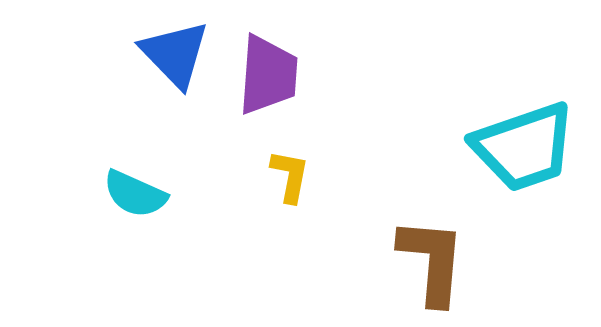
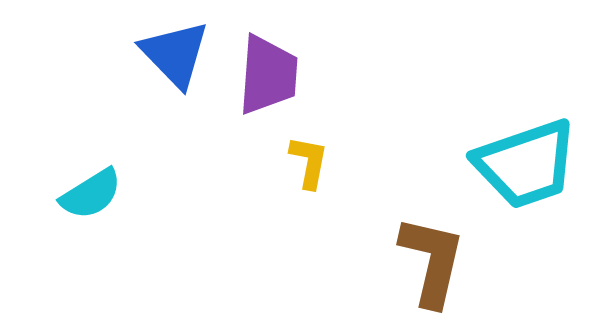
cyan trapezoid: moved 2 px right, 17 px down
yellow L-shape: moved 19 px right, 14 px up
cyan semicircle: moved 44 px left; rotated 56 degrees counterclockwise
brown L-shape: rotated 8 degrees clockwise
